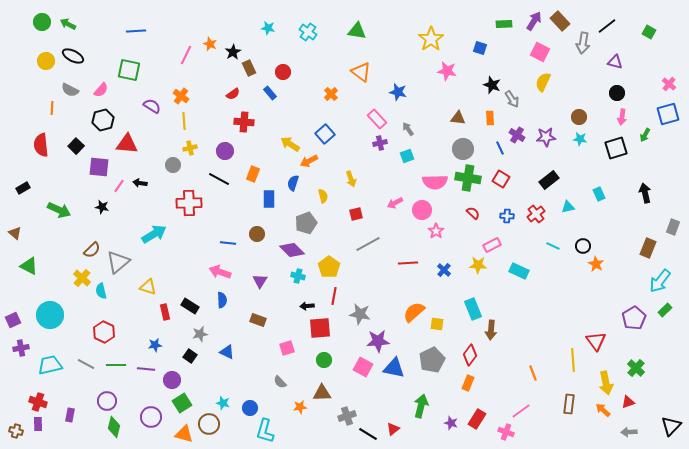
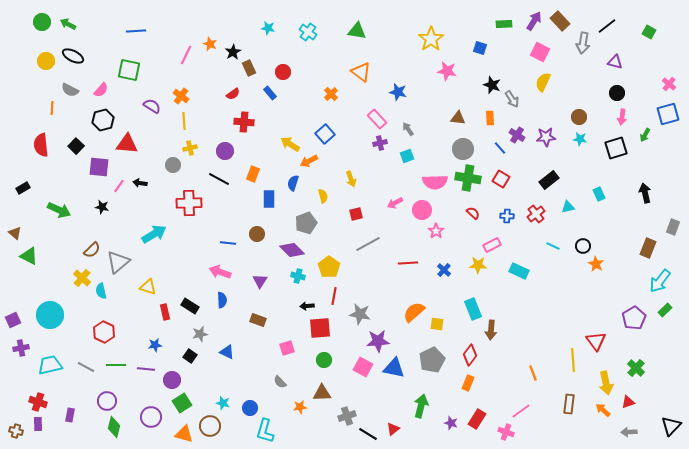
blue line at (500, 148): rotated 16 degrees counterclockwise
green triangle at (29, 266): moved 10 px up
gray line at (86, 364): moved 3 px down
brown circle at (209, 424): moved 1 px right, 2 px down
